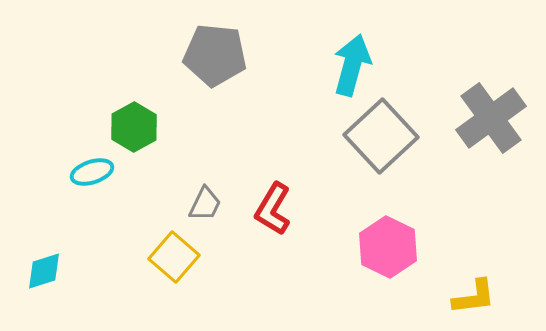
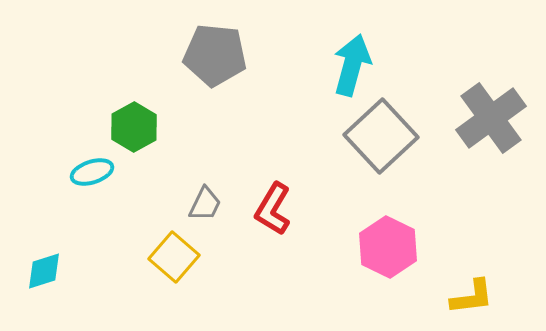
yellow L-shape: moved 2 px left
